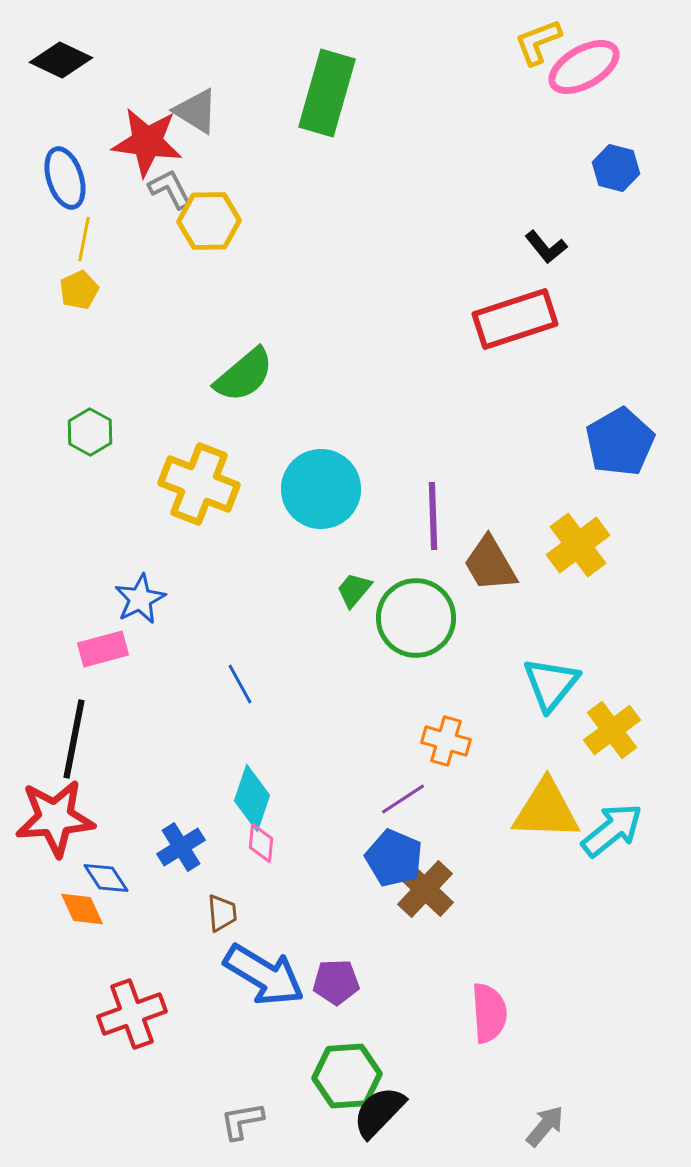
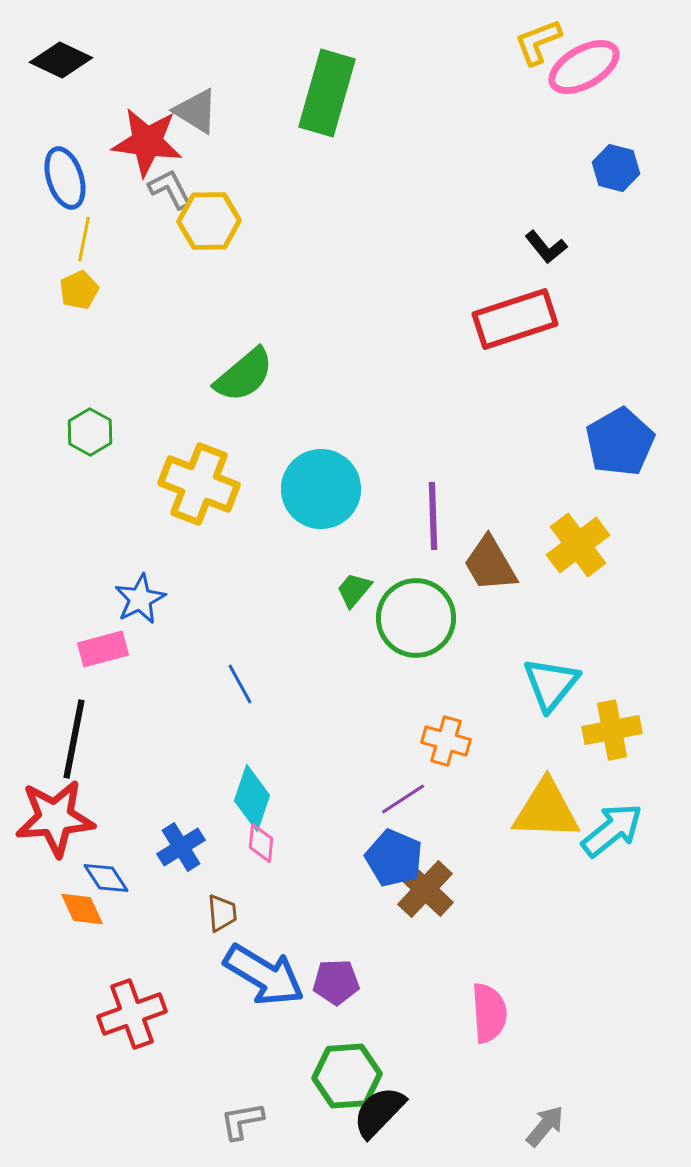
yellow cross at (612, 730): rotated 26 degrees clockwise
